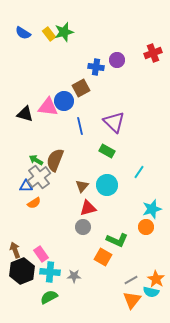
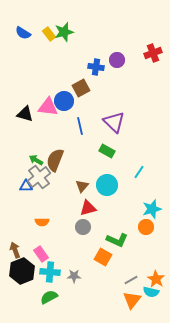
orange semicircle: moved 8 px right, 19 px down; rotated 32 degrees clockwise
